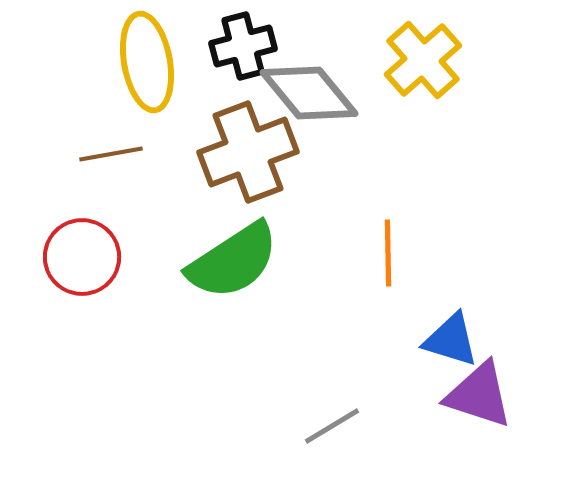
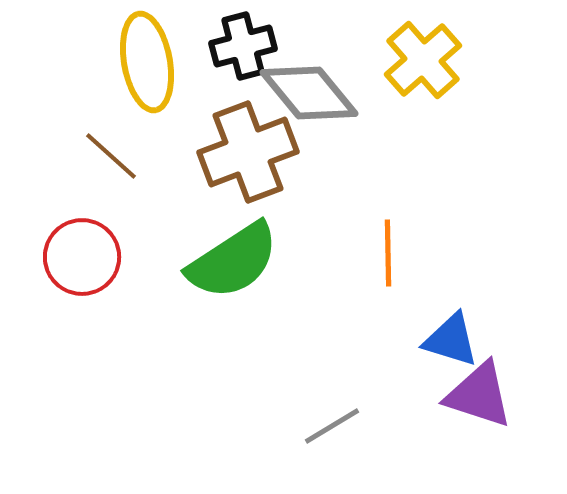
brown line: moved 2 px down; rotated 52 degrees clockwise
